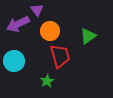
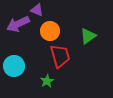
purple triangle: rotated 32 degrees counterclockwise
cyan circle: moved 5 px down
